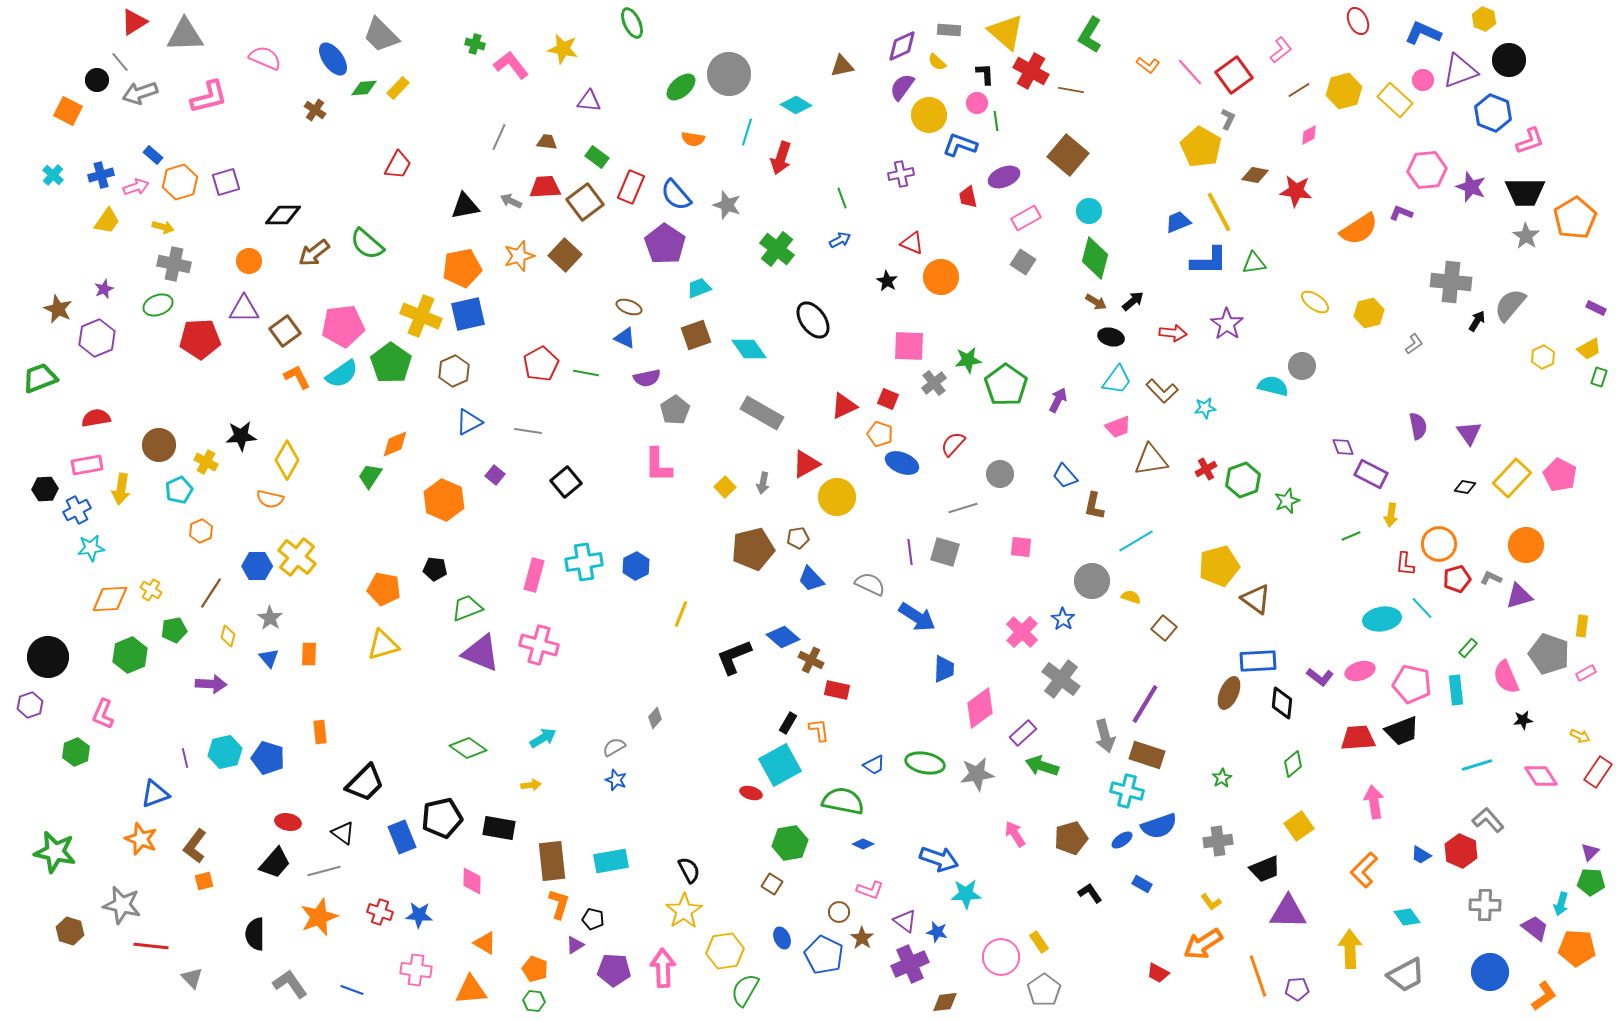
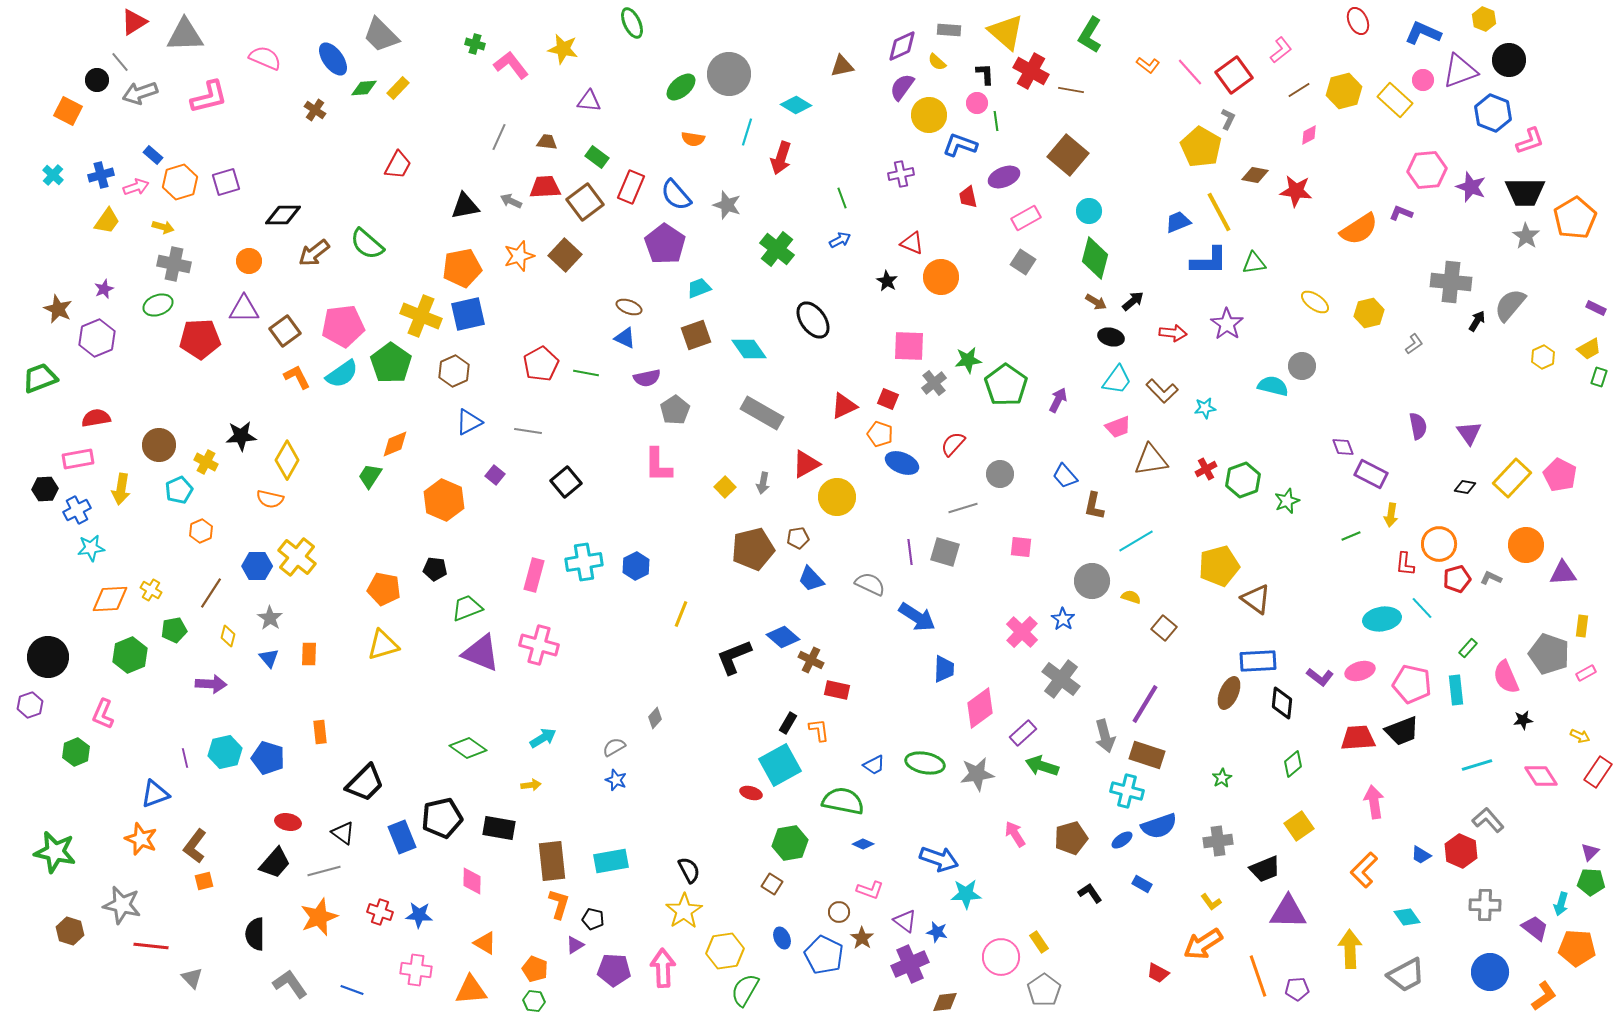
pink rectangle at (87, 465): moved 9 px left, 6 px up
purple triangle at (1519, 596): moved 44 px right, 23 px up; rotated 12 degrees clockwise
